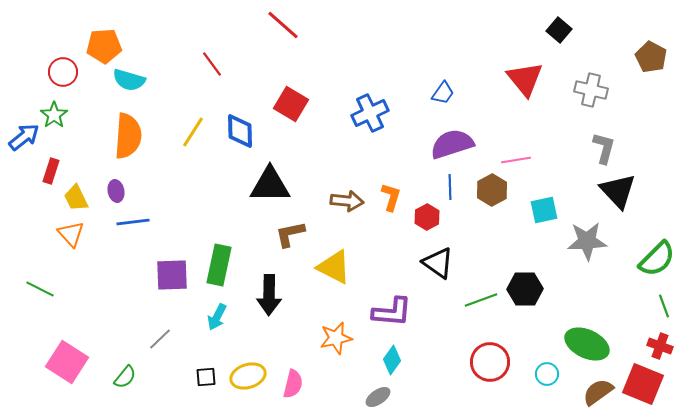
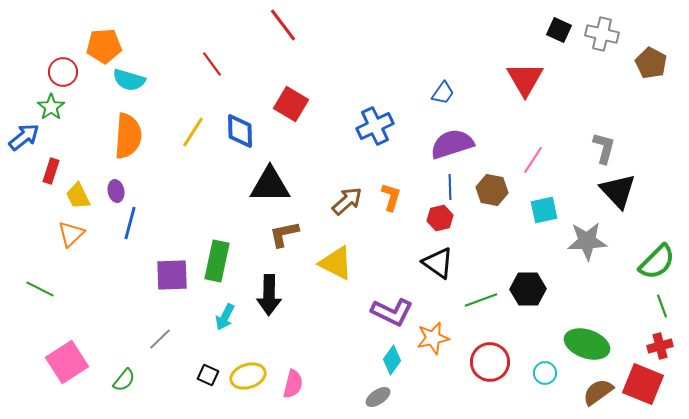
red line at (283, 25): rotated 12 degrees clockwise
black square at (559, 30): rotated 15 degrees counterclockwise
brown pentagon at (651, 57): moved 6 px down
red triangle at (525, 79): rotated 9 degrees clockwise
gray cross at (591, 90): moved 11 px right, 56 px up
blue cross at (370, 113): moved 5 px right, 13 px down
green star at (54, 115): moved 3 px left, 8 px up
pink line at (516, 160): moved 17 px right; rotated 48 degrees counterclockwise
brown hexagon at (492, 190): rotated 20 degrees counterclockwise
yellow trapezoid at (76, 198): moved 2 px right, 2 px up
brown arrow at (347, 201): rotated 48 degrees counterclockwise
red hexagon at (427, 217): moved 13 px right, 1 px down; rotated 15 degrees clockwise
blue line at (133, 222): moved 3 px left, 1 px down; rotated 68 degrees counterclockwise
orange triangle at (71, 234): rotated 28 degrees clockwise
brown L-shape at (290, 234): moved 6 px left
green semicircle at (657, 259): moved 3 px down
green rectangle at (219, 265): moved 2 px left, 4 px up
yellow triangle at (334, 267): moved 2 px right, 4 px up
black hexagon at (525, 289): moved 3 px right
green line at (664, 306): moved 2 px left
purple L-shape at (392, 312): rotated 21 degrees clockwise
cyan arrow at (217, 317): moved 8 px right
orange star at (336, 338): moved 97 px right
green ellipse at (587, 344): rotated 6 degrees counterclockwise
red cross at (660, 346): rotated 35 degrees counterclockwise
pink square at (67, 362): rotated 24 degrees clockwise
cyan circle at (547, 374): moved 2 px left, 1 px up
green semicircle at (125, 377): moved 1 px left, 3 px down
black square at (206, 377): moved 2 px right, 2 px up; rotated 30 degrees clockwise
